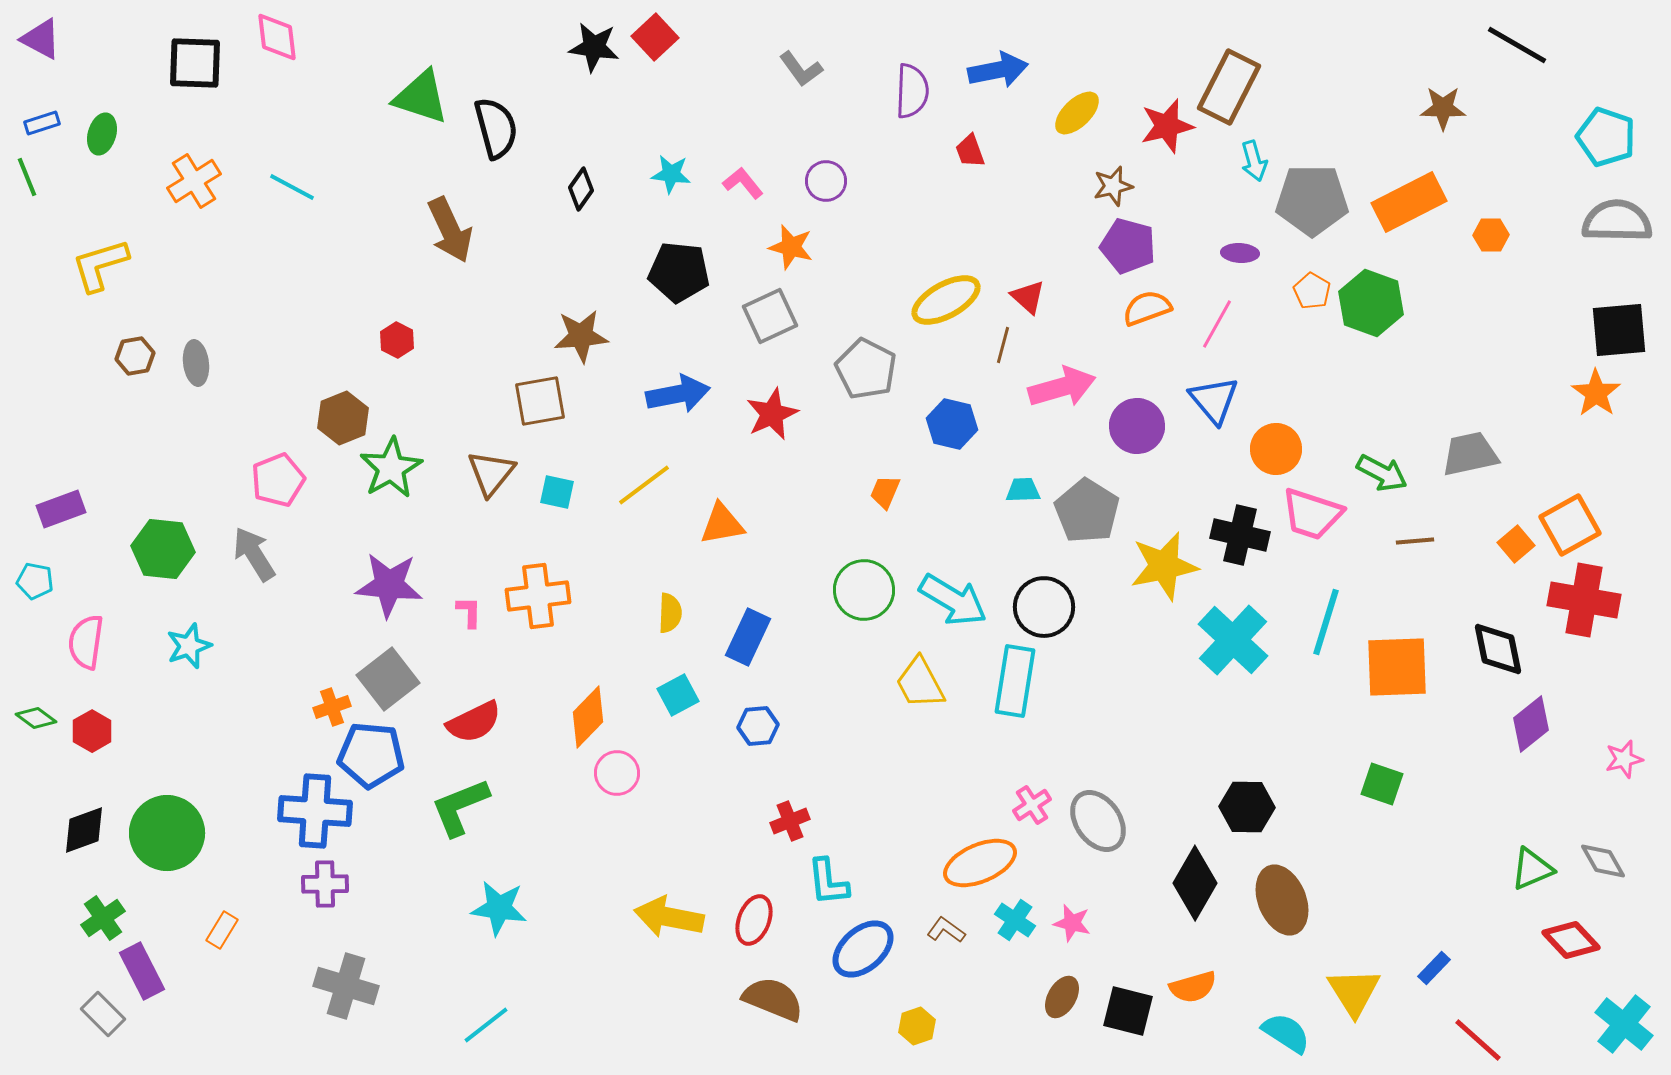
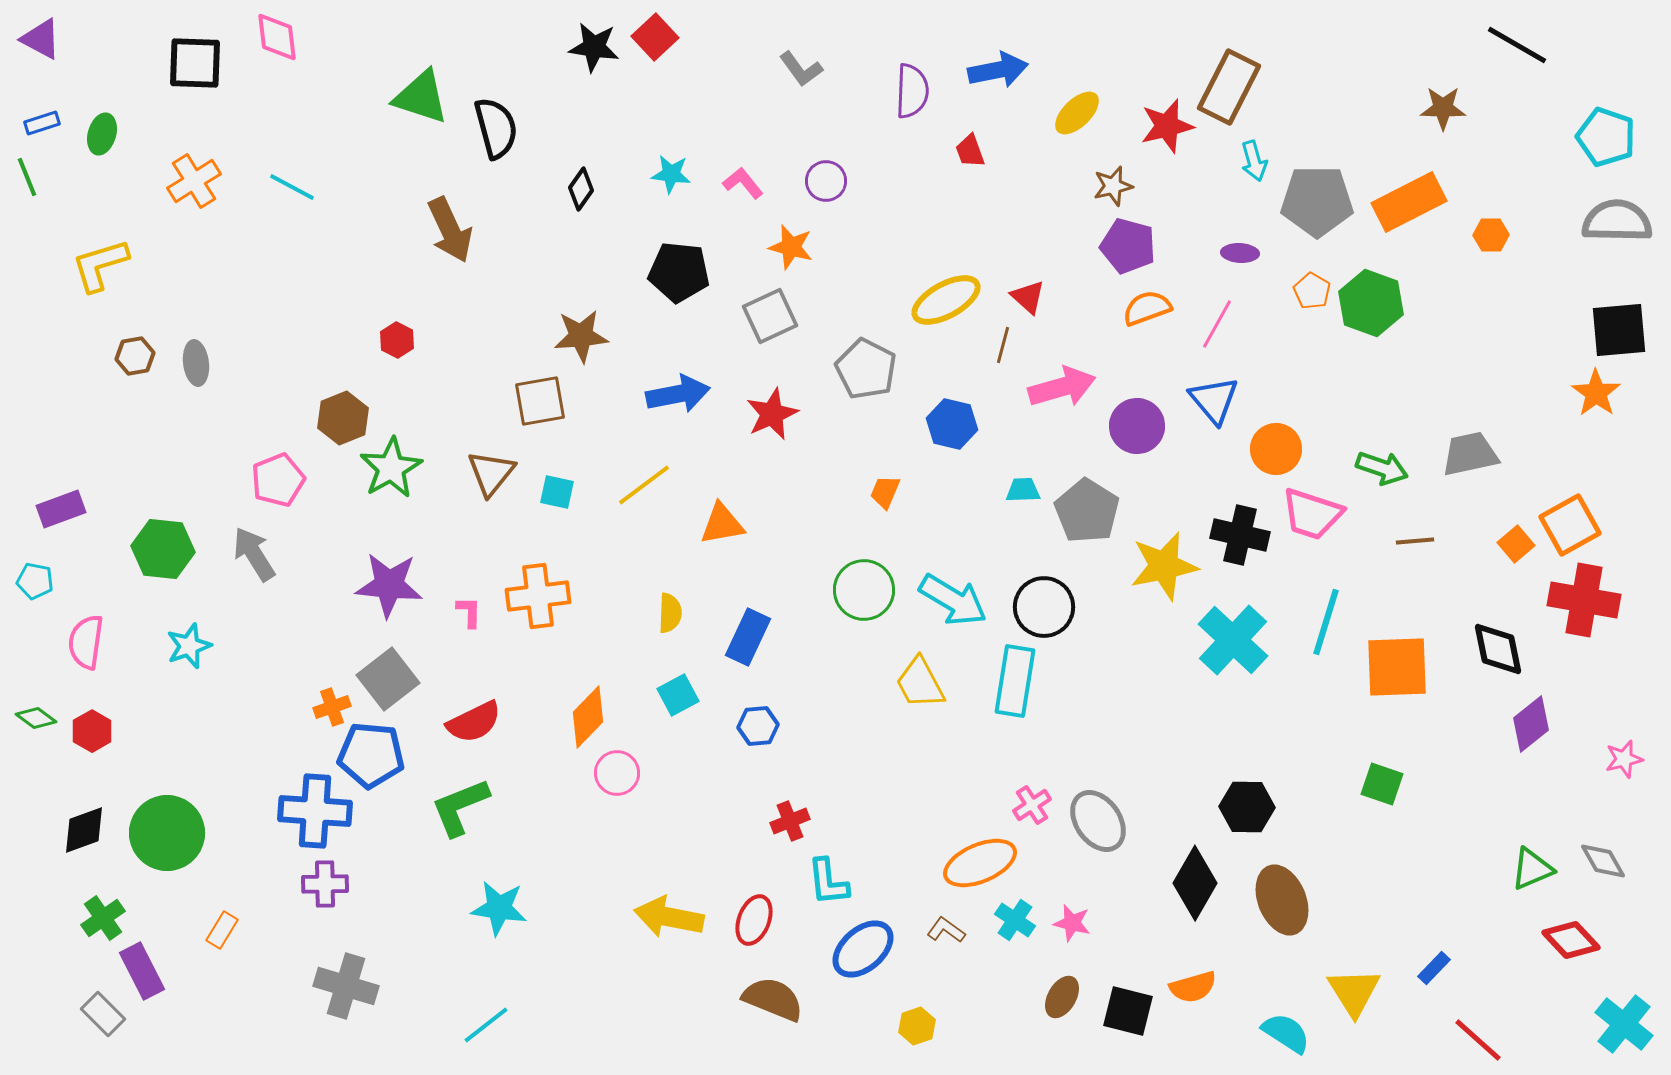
gray pentagon at (1312, 200): moved 5 px right, 1 px down
green arrow at (1382, 473): moved 5 px up; rotated 9 degrees counterclockwise
